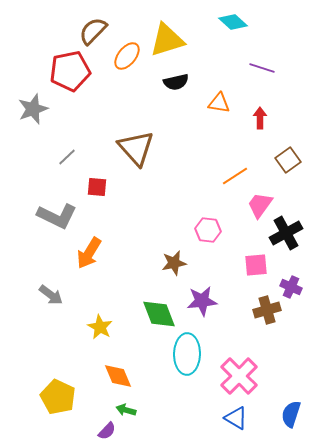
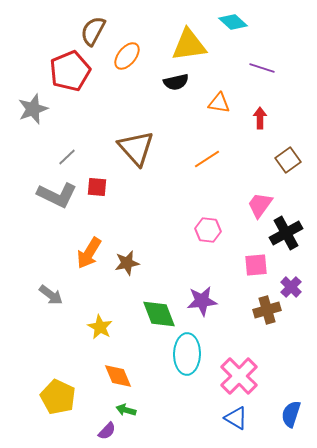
brown semicircle: rotated 16 degrees counterclockwise
yellow triangle: moved 22 px right, 5 px down; rotated 9 degrees clockwise
red pentagon: rotated 12 degrees counterclockwise
orange line: moved 28 px left, 17 px up
gray L-shape: moved 21 px up
brown star: moved 47 px left
purple cross: rotated 20 degrees clockwise
